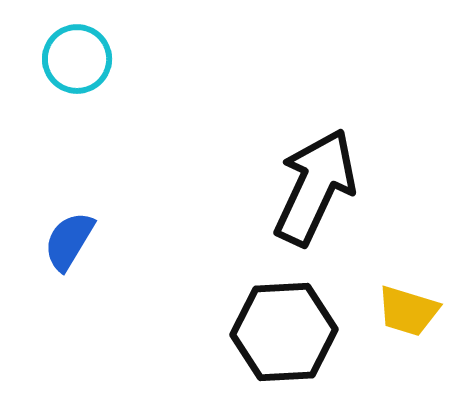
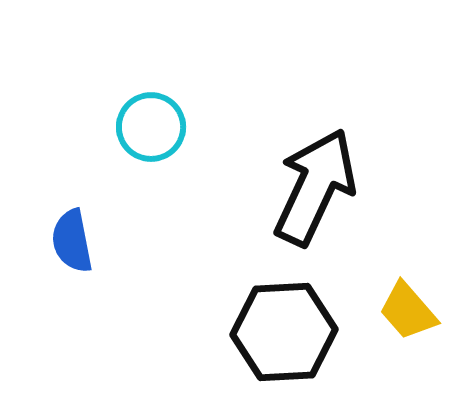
cyan circle: moved 74 px right, 68 px down
blue semicircle: moved 3 px right; rotated 42 degrees counterclockwise
yellow trapezoid: rotated 32 degrees clockwise
